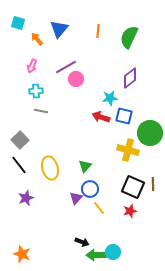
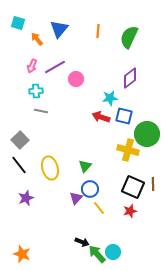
purple line: moved 11 px left
green circle: moved 3 px left, 1 px down
green arrow: moved 1 px right, 1 px up; rotated 48 degrees clockwise
